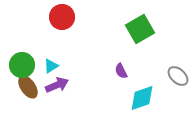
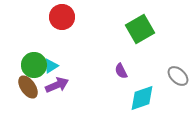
green circle: moved 12 px right
